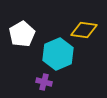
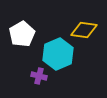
purple cross: moved 5 px left, 6 px up
